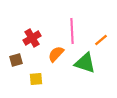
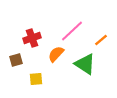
pink line: rotated 50 degrees clockwise
red cross: rotated 12 degrees clockwise
green triangle: moved 1 px down; rotated 15 degrees clockwise
